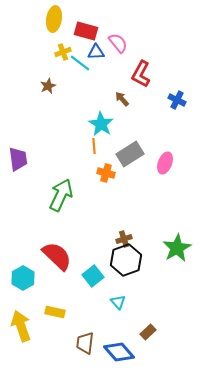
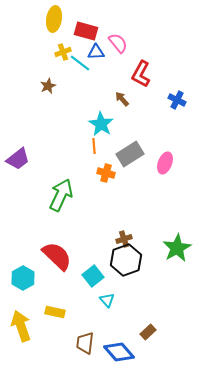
purple trapezoid: rotated 60 degrees clockwise
cyan triangle: moved 11 px left, 2 px up
